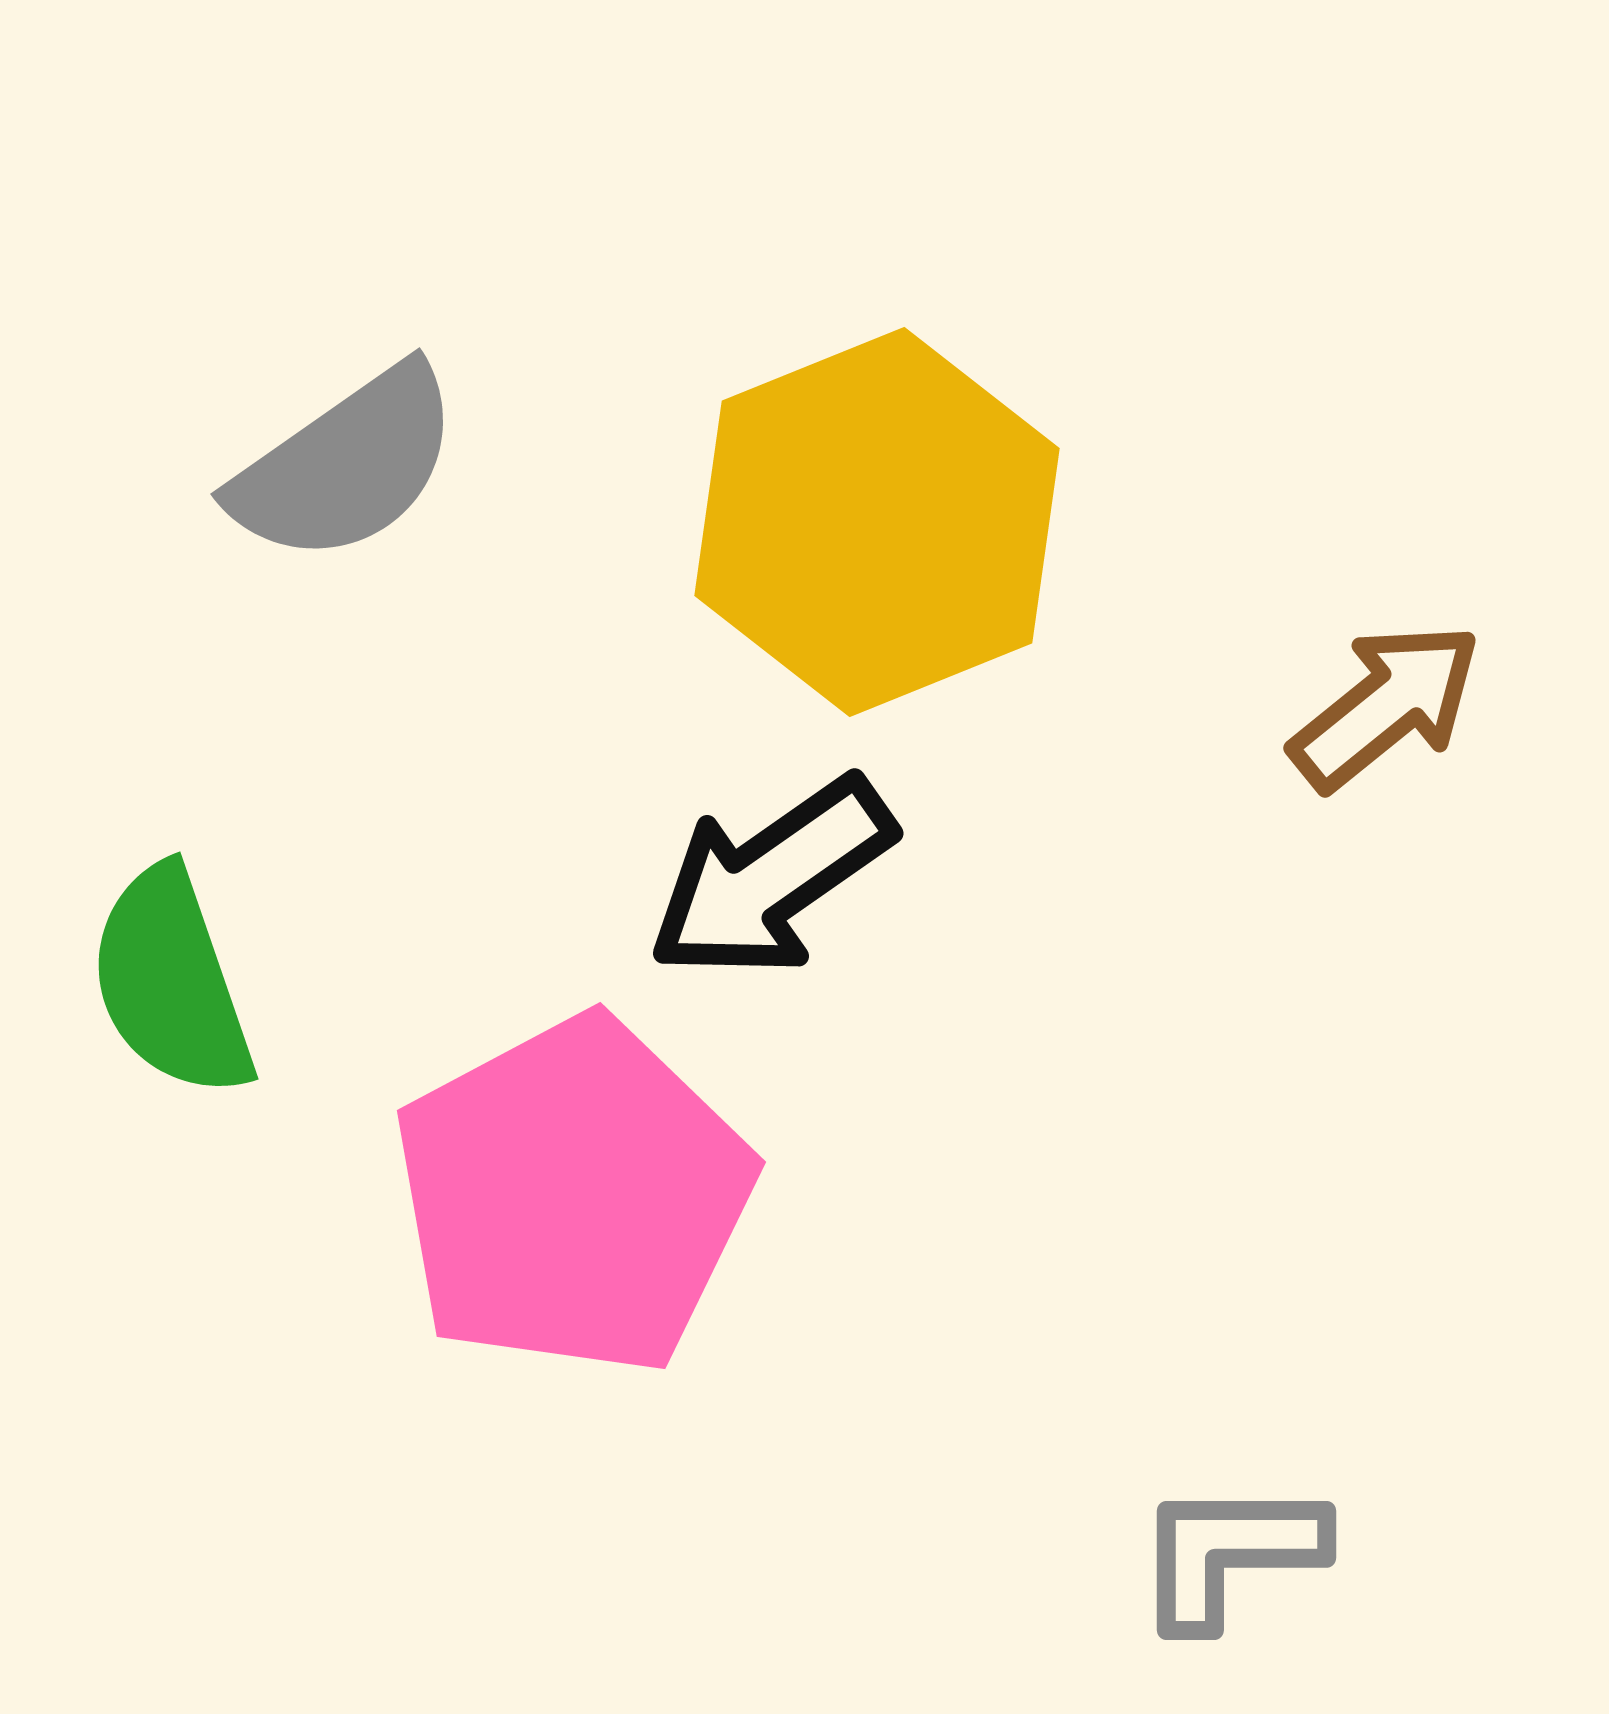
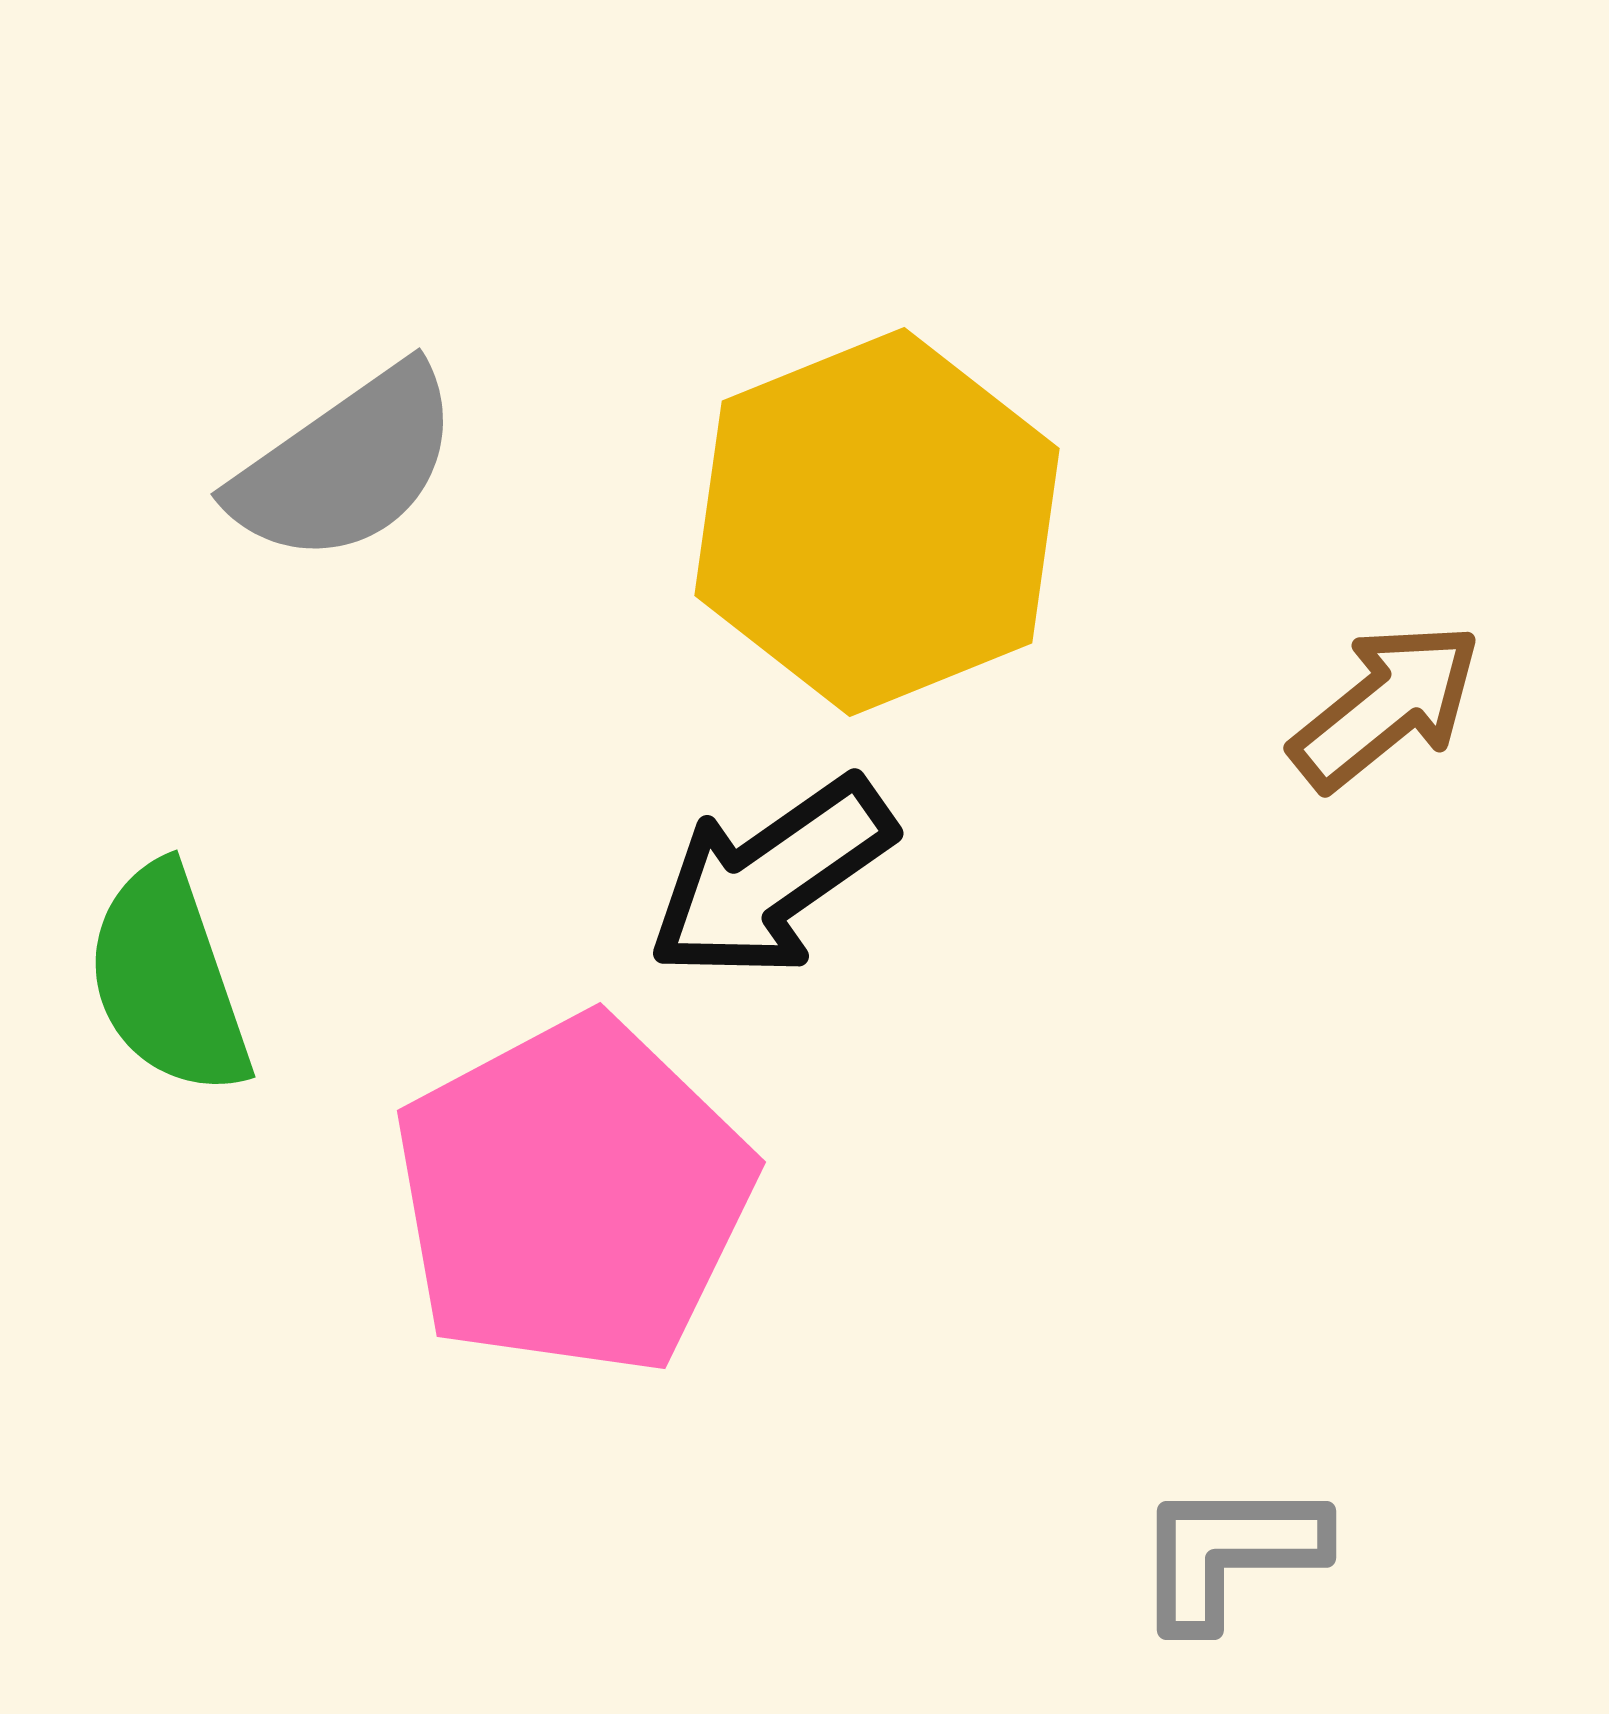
green semicircle: moved 3 px left, 2 px up
